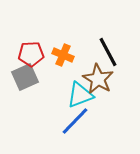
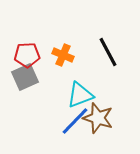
red pentagon: moved 4 px left, 1 px down
brown star: moved 39 px down; rotated 12 degrees counterclockwise
